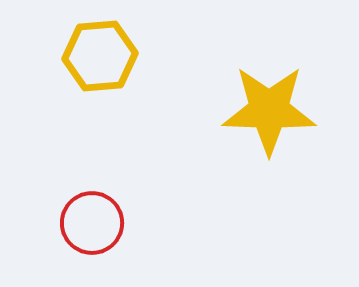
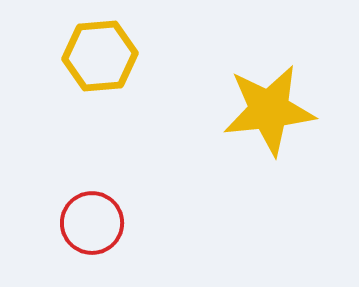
yellow star: rotated 8 degrees counterclockwise
